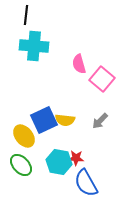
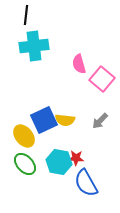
cyan cross: rotated 12 degrees counterclockwise
green ellipse: moved 4 px right, 1 px up
